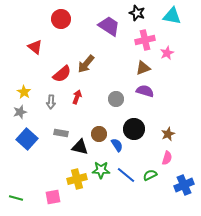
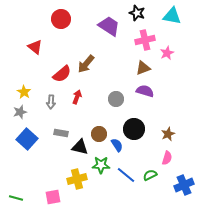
green star: moved 5 px up
